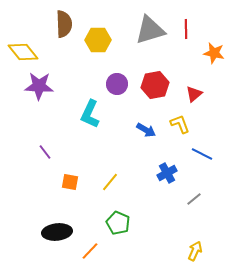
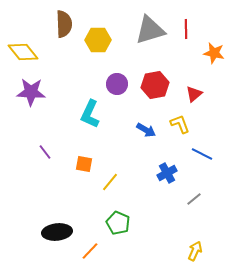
purple star: moved 8 px left, 6 px down
orange square: moved 14 px right, 18 px up
